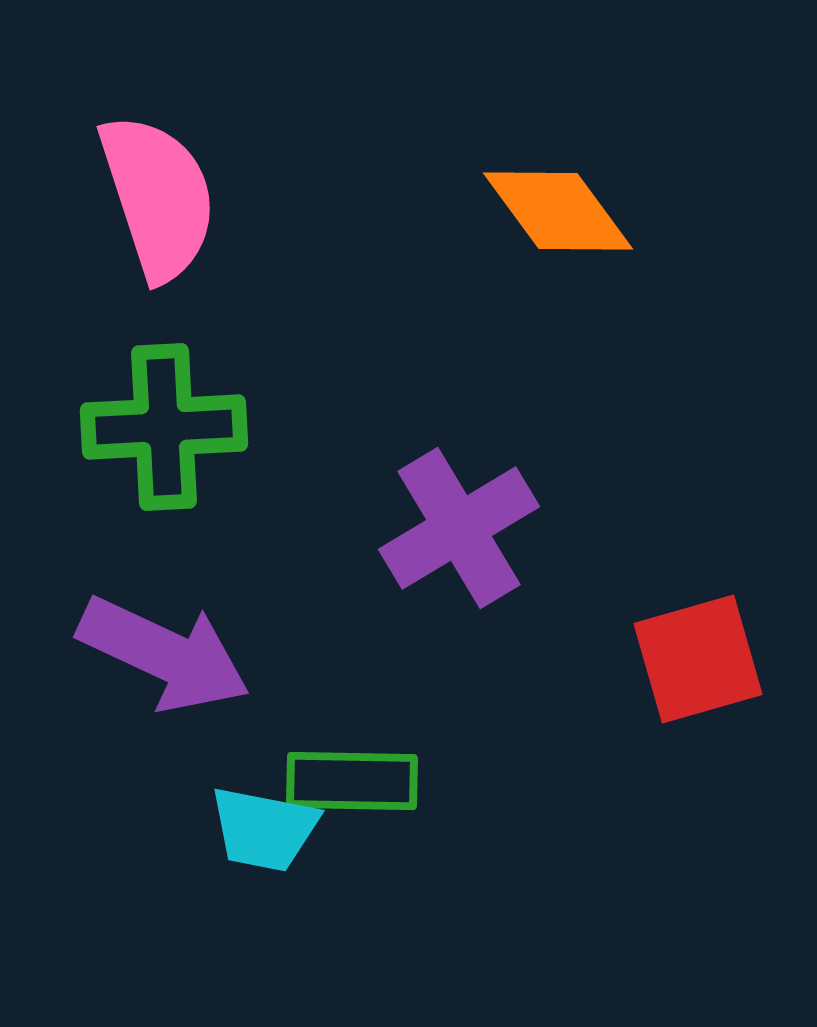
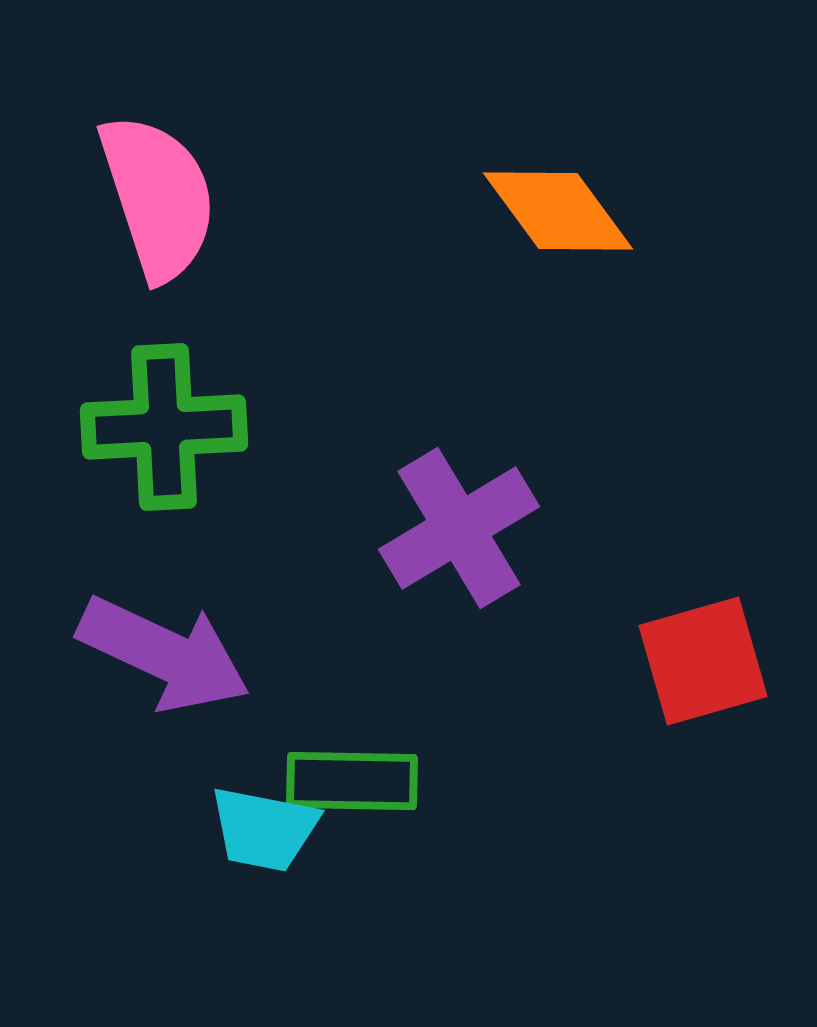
red square: moved 5 px right, 2 px down
